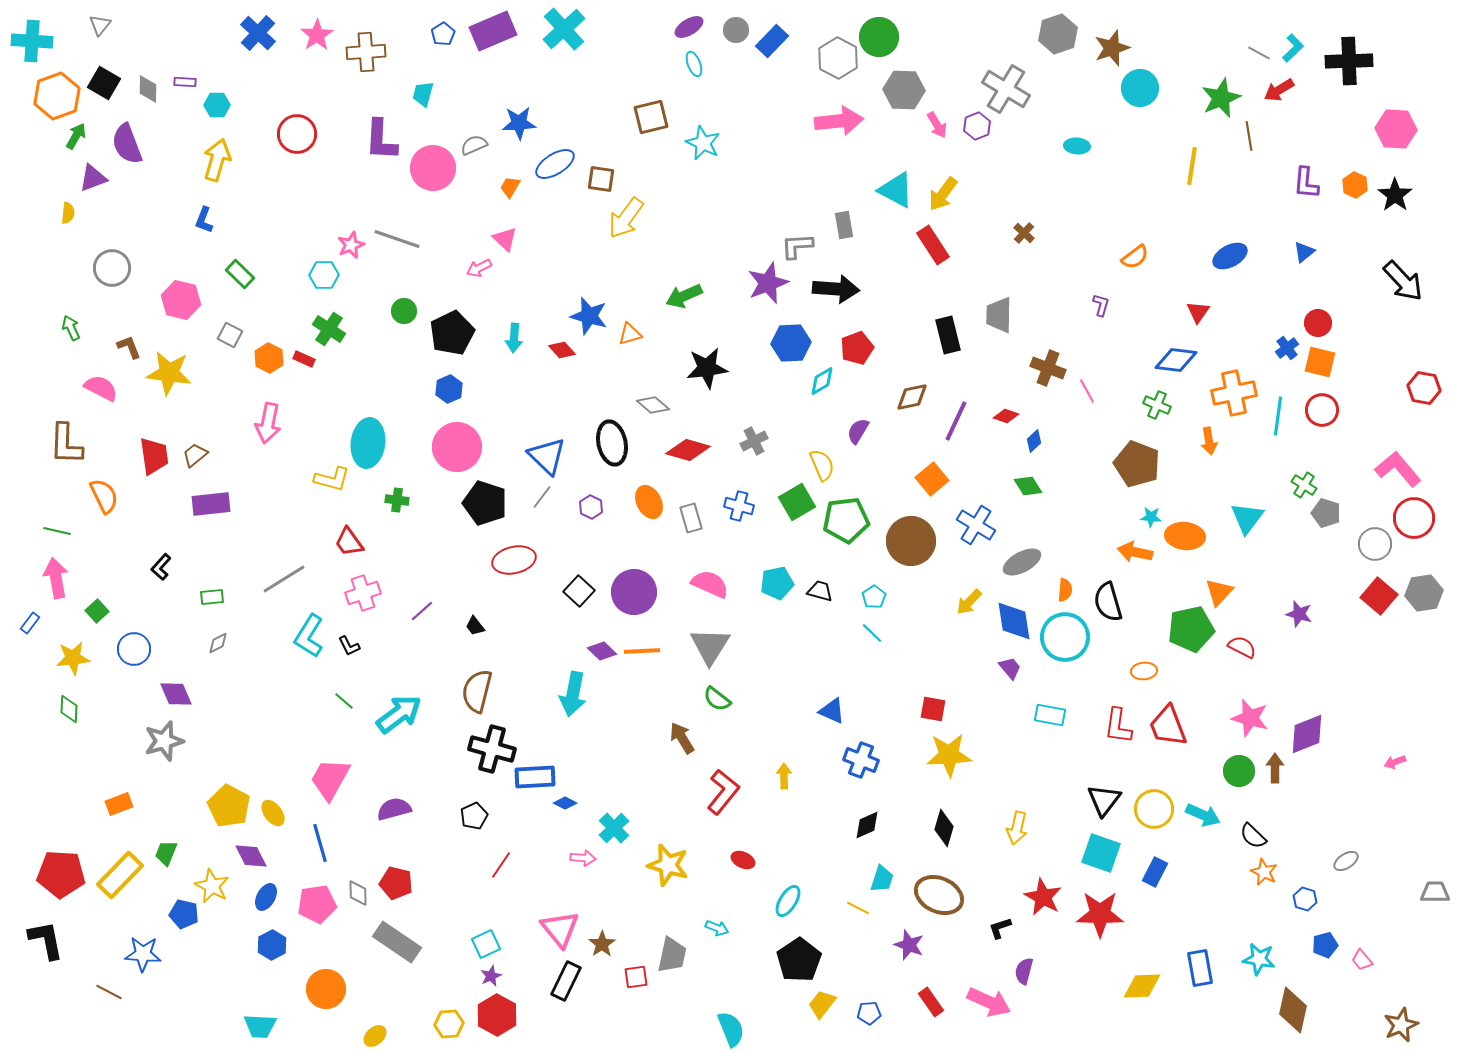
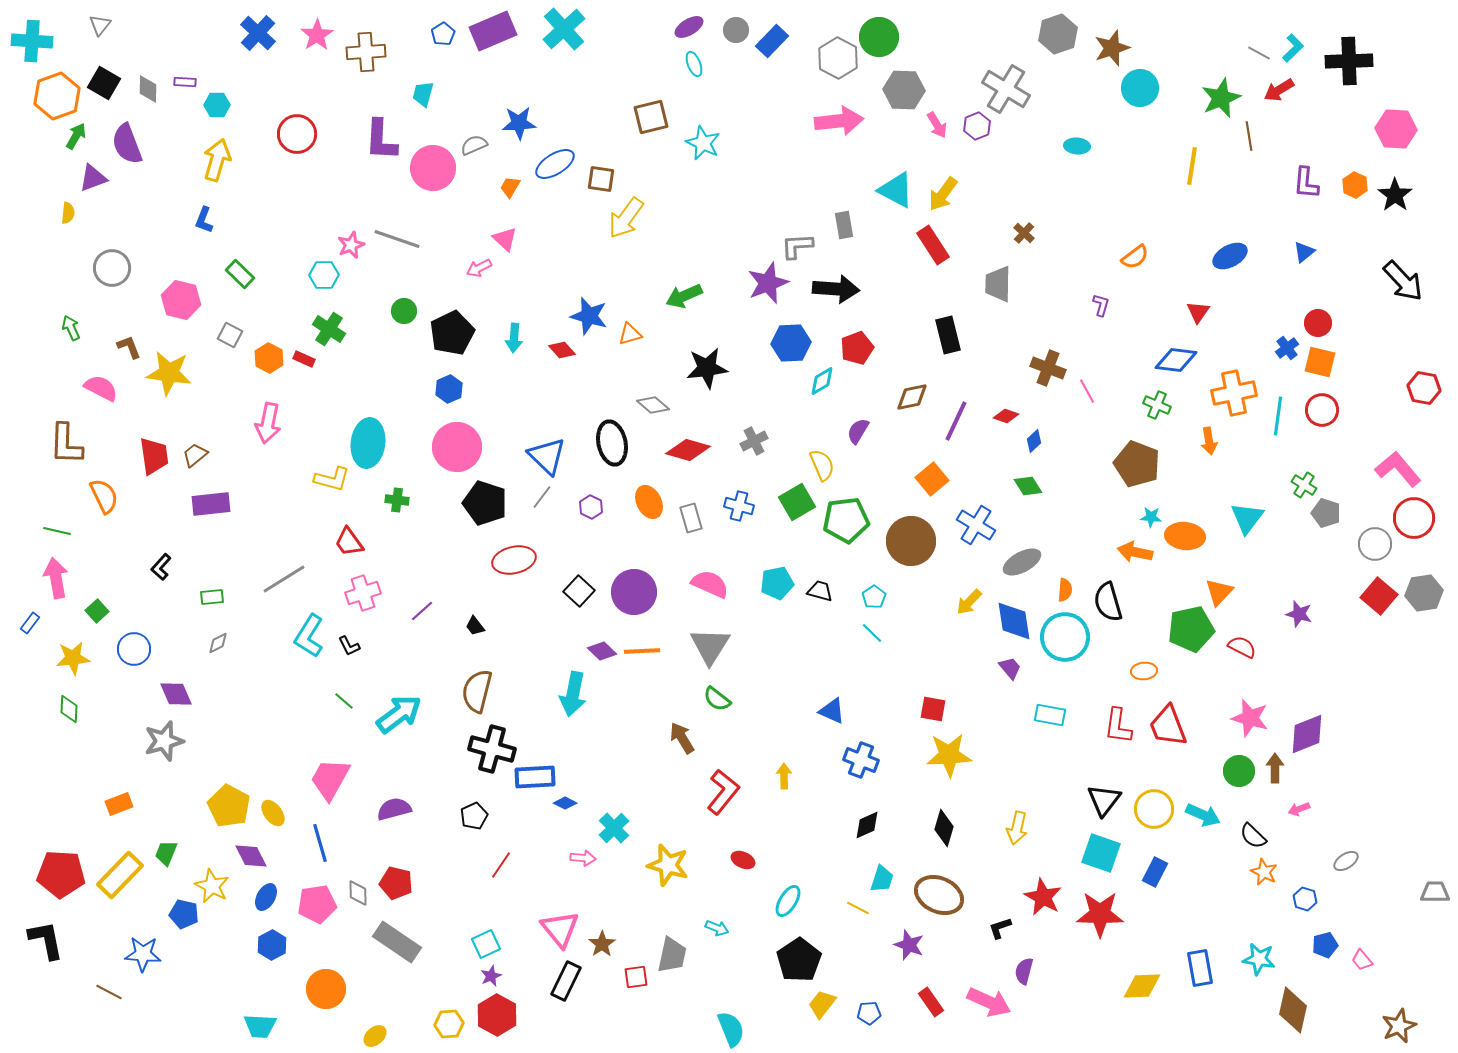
gray trapezoid at (999, 315): moved 1 px left, 31 px up
pink arrow at (1395, 762): moved 96 px left, 47 px down
brown star at (1401, 1025): moved 2 px left, 1 px down
